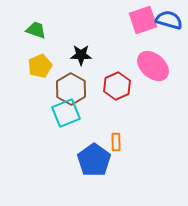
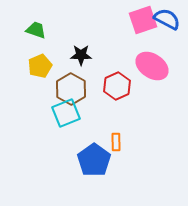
blue semicircle: moved 2 px left, 1 px up; rotated 12 degrees clockwise
pink ellipse: moved 1 px left; rotated 8 degrees counterclockwise
